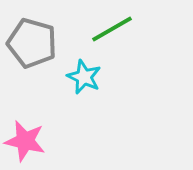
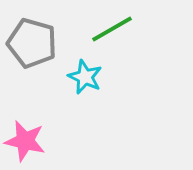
cyan star: moved 1 px right
